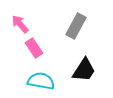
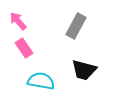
pink arrow: moved 2 px left, 3 px up
pink rectangle: moved 10 px left
black trapezoid: rotated 72 degrees clockwise
